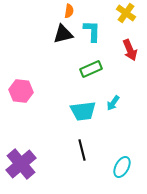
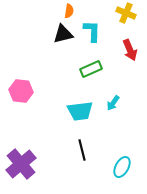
yellow cross: rotated 12 degrees counterclockwise
cyan trapezoid: moved 3 px left
